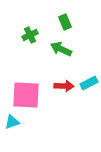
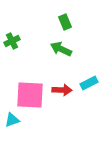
green cross: moved 18 px left, 6 px down
red arrow: moved 2 px left, 4 px down
pink square: moved 4 px right
cyan triangle: moved 2 px up
